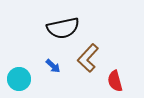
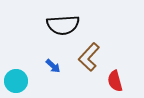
black semicircle: moved 3 px up; rotated 8 degrees clockwise
brown L-shape: moved 1 px right, 1 px up
cyan circle: moved 3 px left, 2 px down
